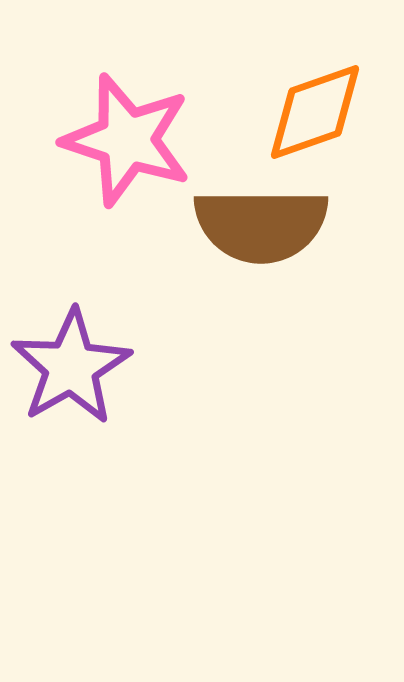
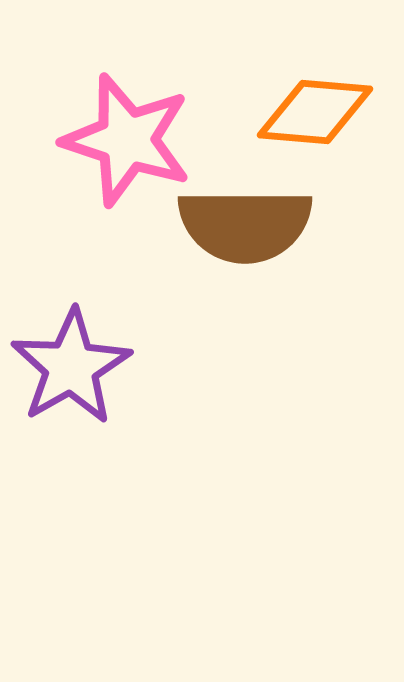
orange diamond: rotated 24 degrees clockwise
brown semicircle: moved 16 px left
